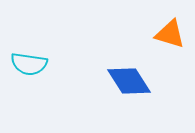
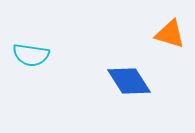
cyan semicircle: moved 2 px right, 9 px up
